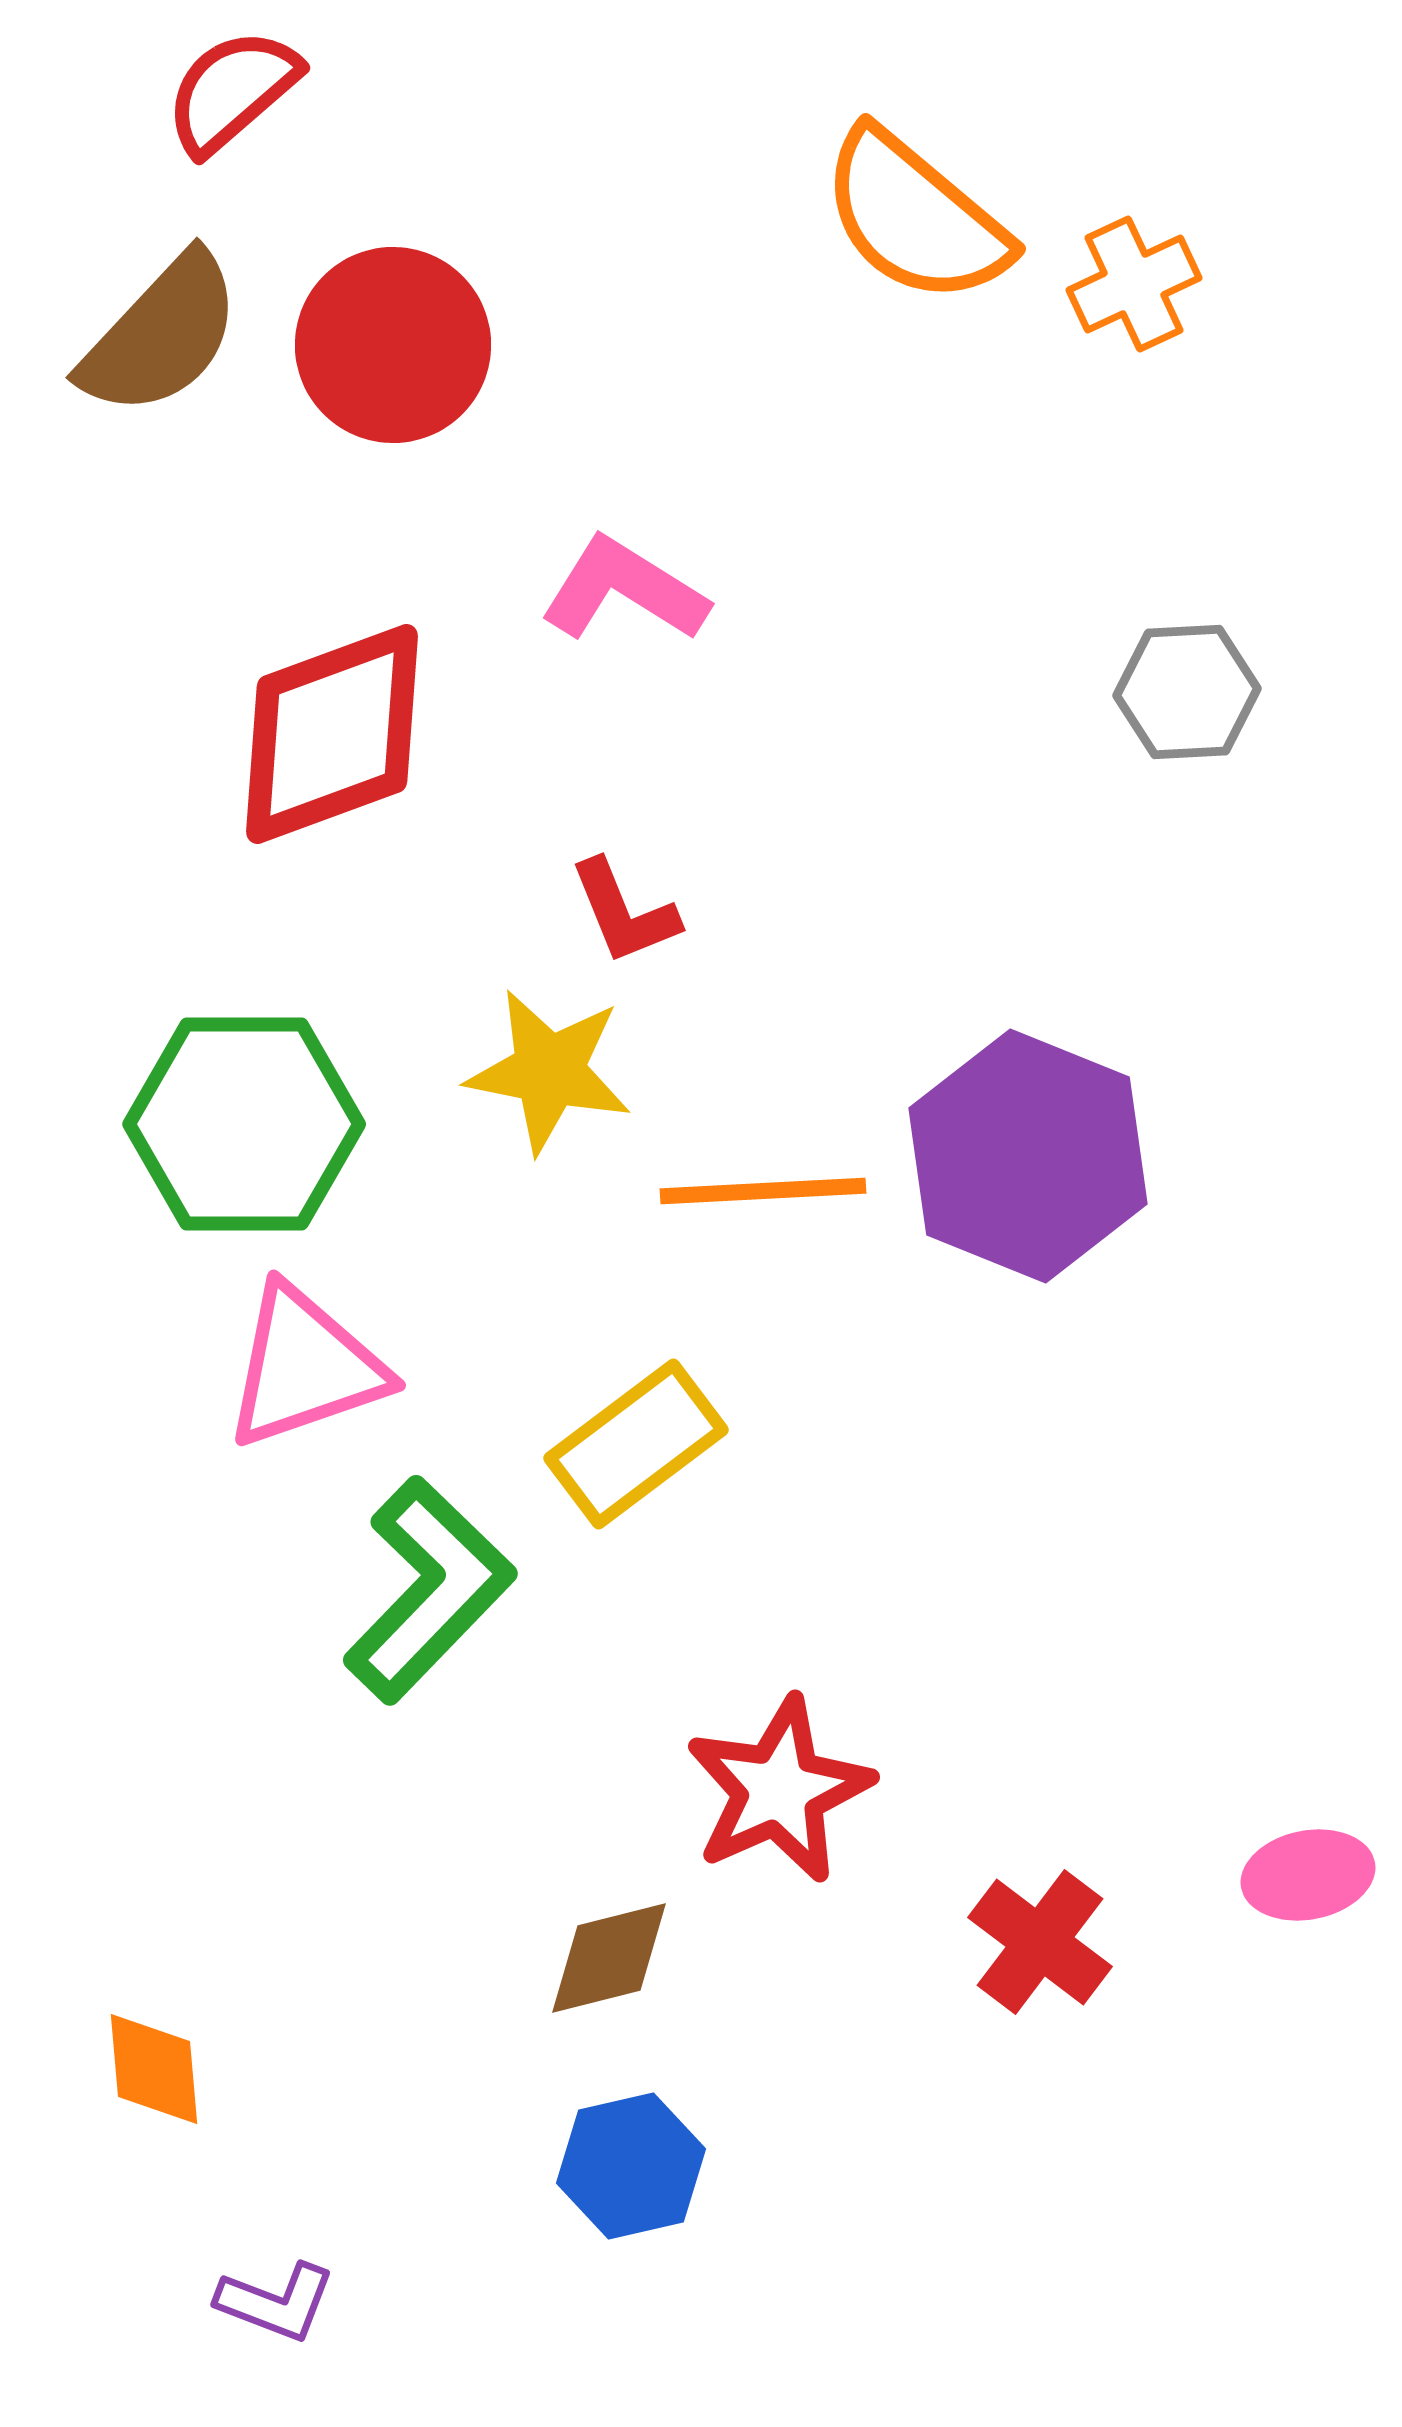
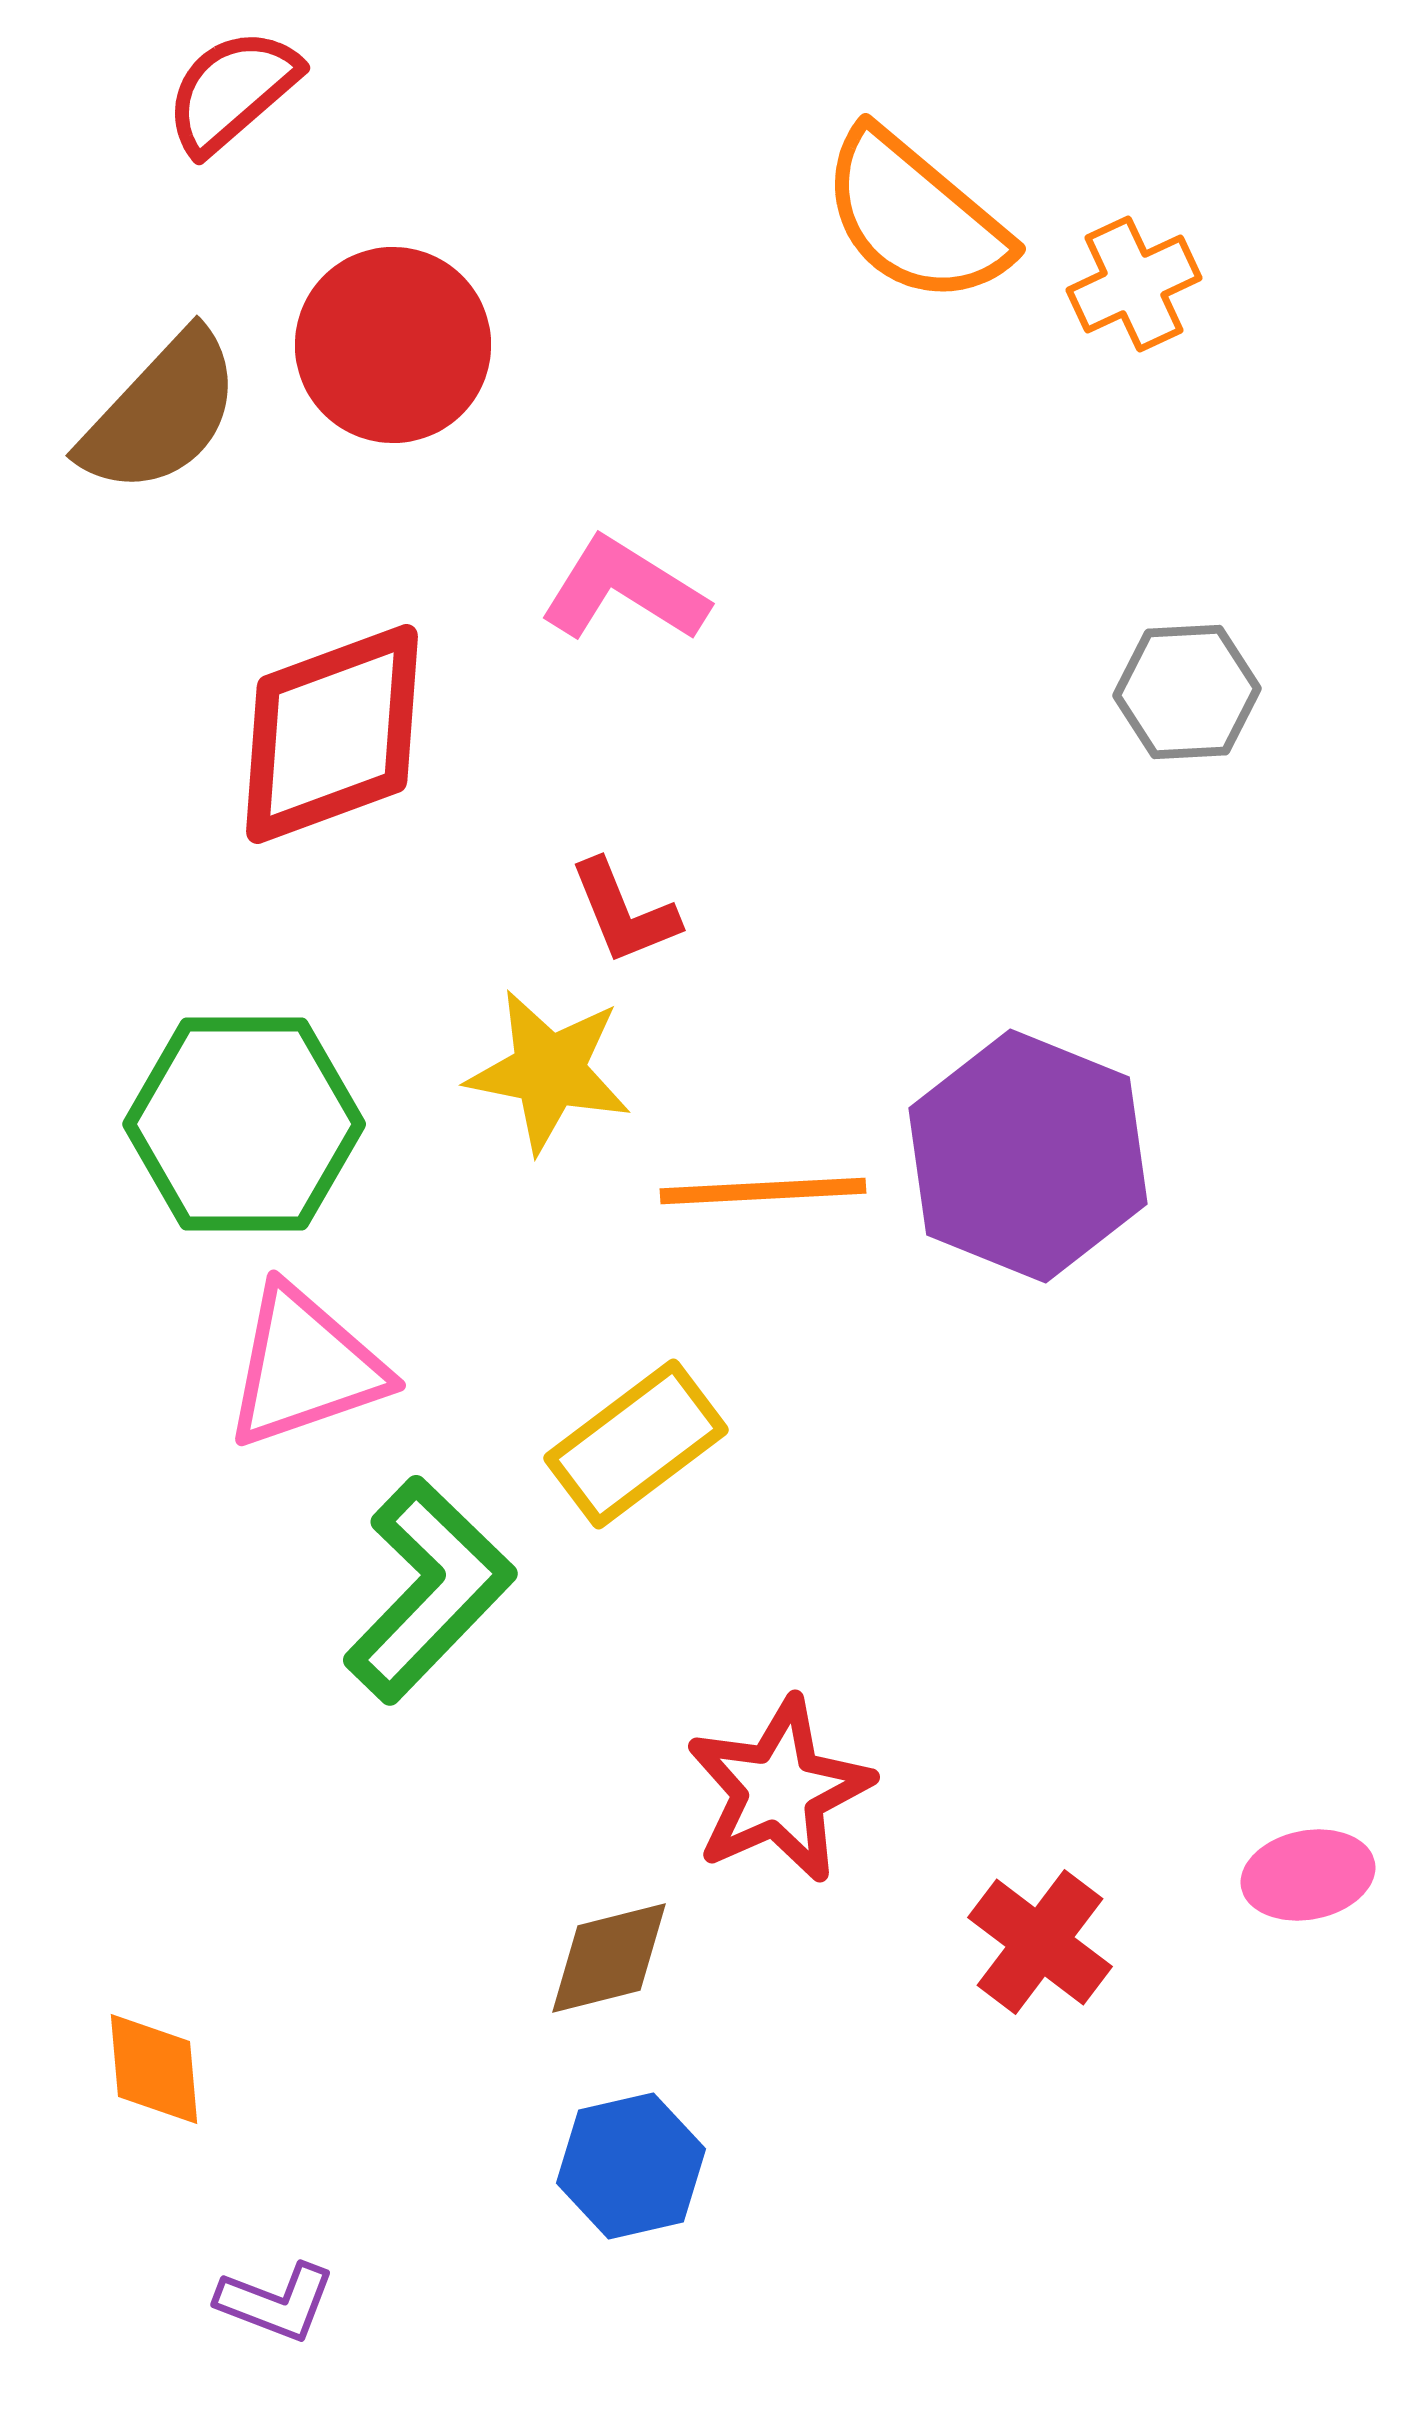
brown semicircle: moved 78 px down
